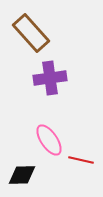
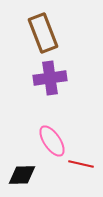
brown rectangle: moved 12 px right; rotated 21 degrees clockwise
pink ellipse: moved 3 px right, 1 px down
red line: moved 4 px down
